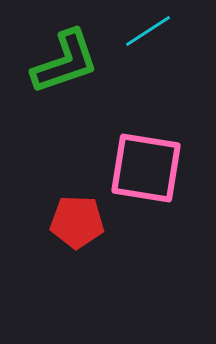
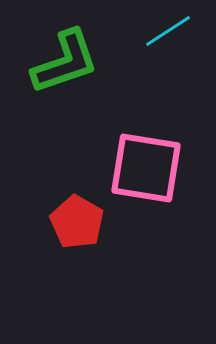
cyan line: moved 20 px right
red pentagon: rotated 28 degrees clockwise
